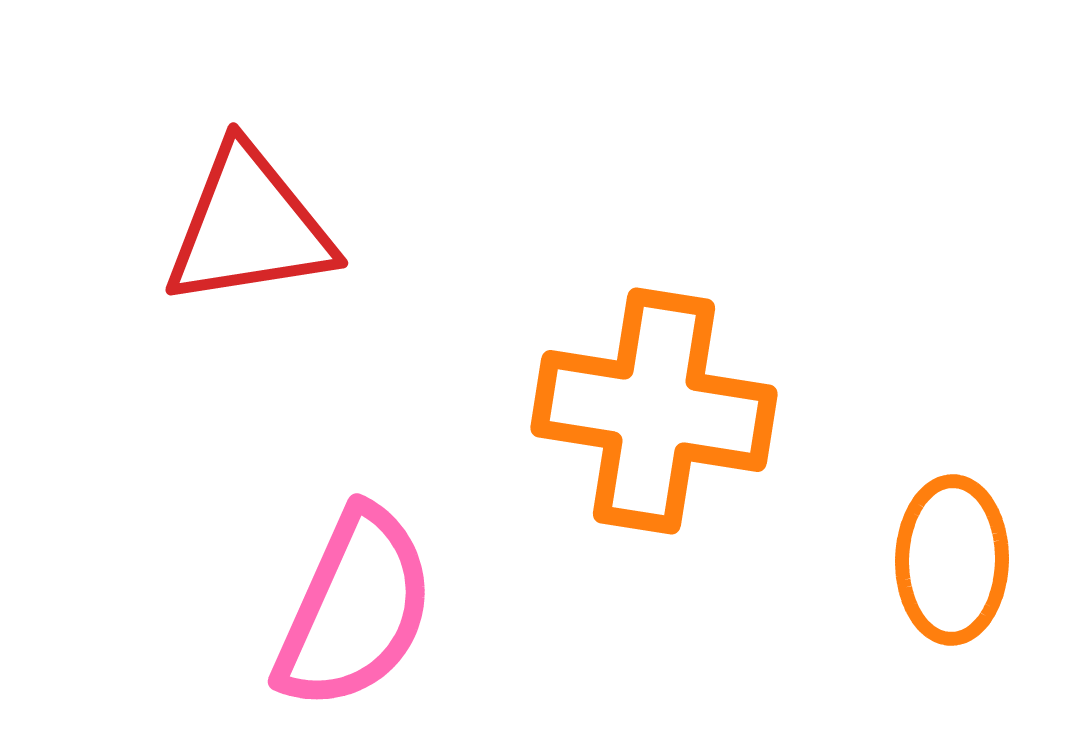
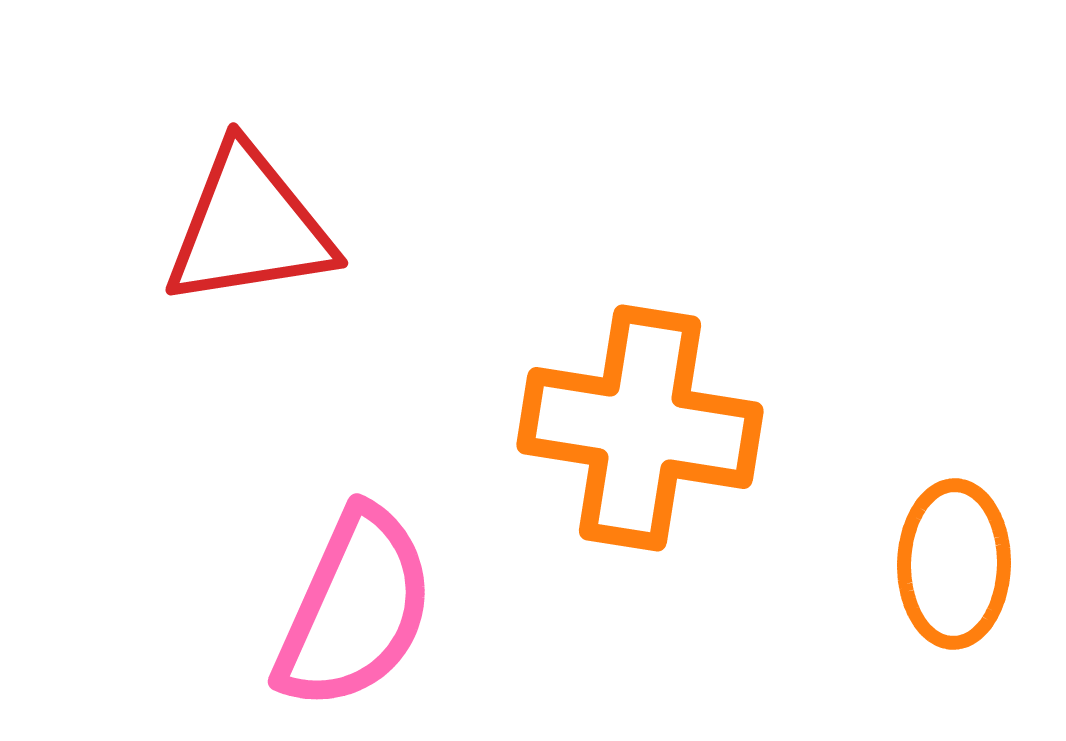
orange cross: moved 14 px left, 17 px down
orange ellipse: moved 2 px right, 4 px down
